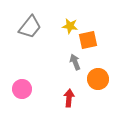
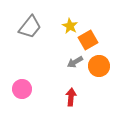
yellow star: rotated 21 degrees clockwise
orange square: rotated 18 degrees counterclockwise
gray arrow: rotated 98 degrees counterclockwise
orange circle: moved 1 px right, 13 px up
red arrow: moved 2 px right, 1 px up
